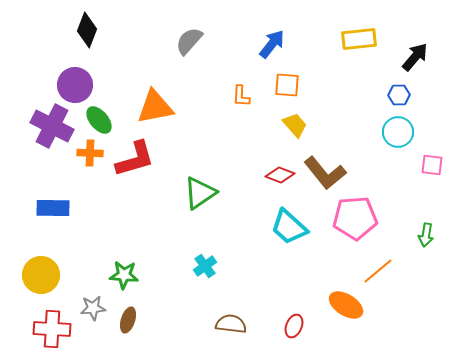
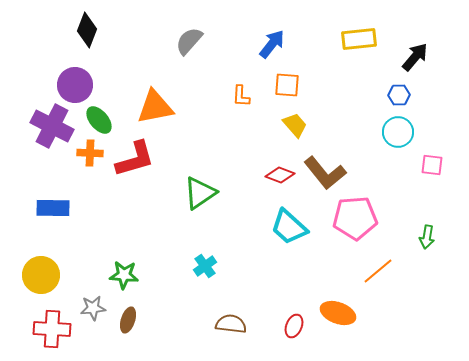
green arrow: moved 1 px right, 2 px down
orange ellipse: moved 8 px left, 8 px down; rotated 12 degrees counterclockwise
